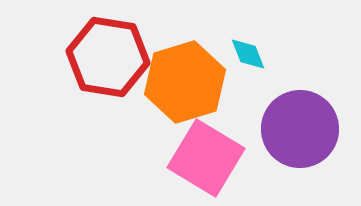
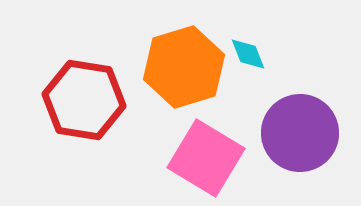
red hexagon: moved 24 px left, 43 px down
orange hexagon: moved 1 px left, 15 px up
purple circle: moved 4 px down
